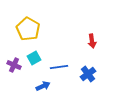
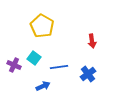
yellow pentagon: moved 14 px right, 3 px up
cyan square: rotated 24 degrees counterclockwise
